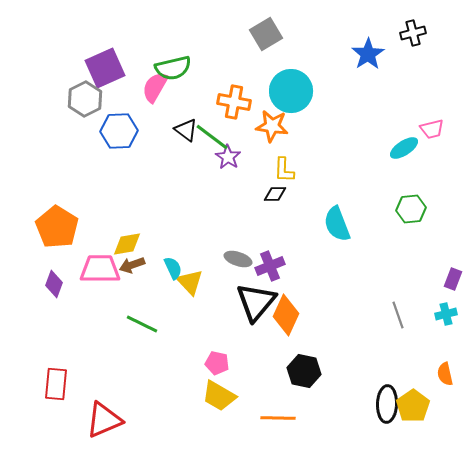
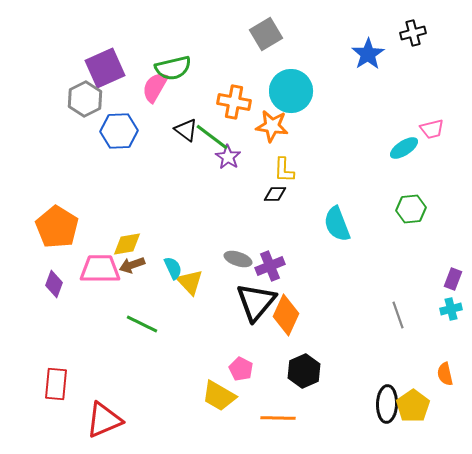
cyan cross at (446, 314): moved 5 px right, 5 px up
pink pentagon at (217, 363): moved 24 px right, 6 px down; rotated 15 degrees clockwise
black hexagon at (304, 371): rotated 24 degrees clockwise
